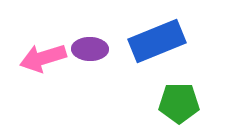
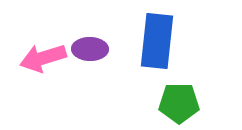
blue rectangle: rotated 62 degrees counterclockwise
